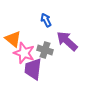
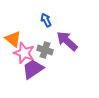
purple trapezoid: rotated 50 degrees clockwise
